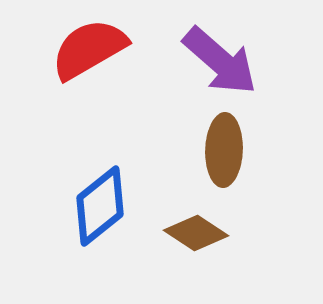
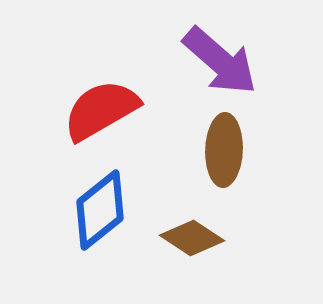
red semicircle: moved 12 px right, 61 px down
blue diamond: moved 4 px down
brown diamond: moved 4 px left, 5 px down
